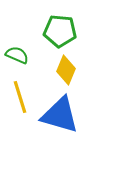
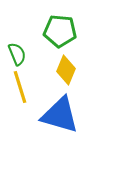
green semicircle: moved 1 px up; rotated 45 degrees clockwise
yellow line: moved 10 px up
